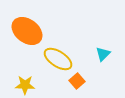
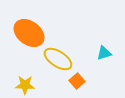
orange ellipse: moved 2 px right, 2 px down
cyan triangle: moved 1 px right, 1 px up; rotated 28 degrees clockwise
